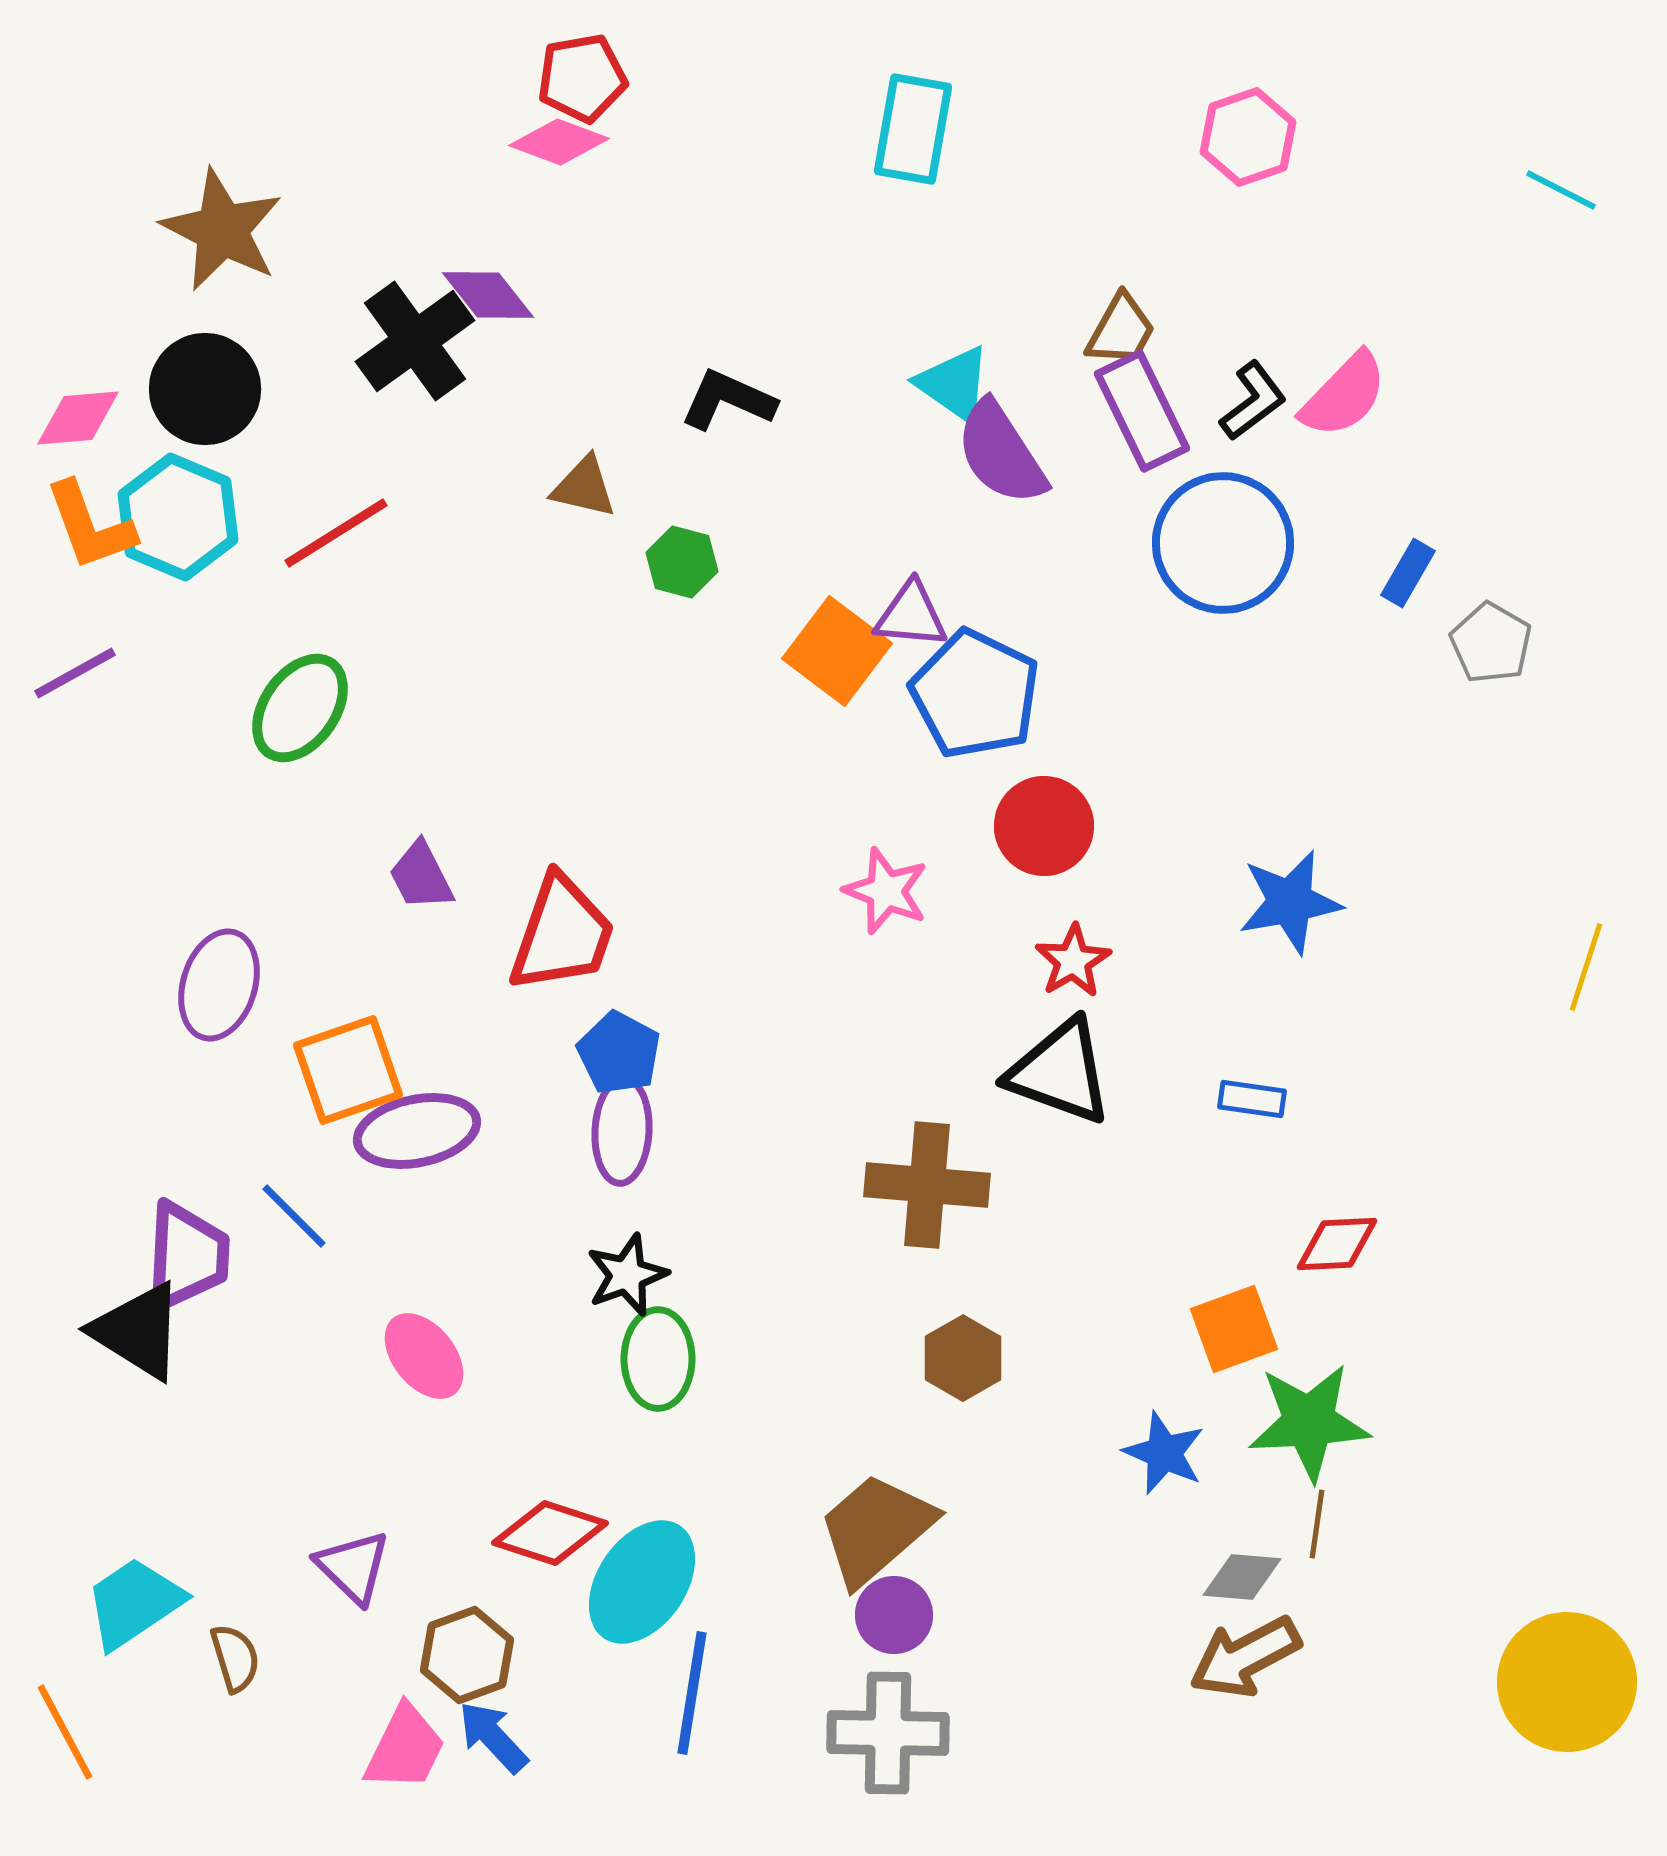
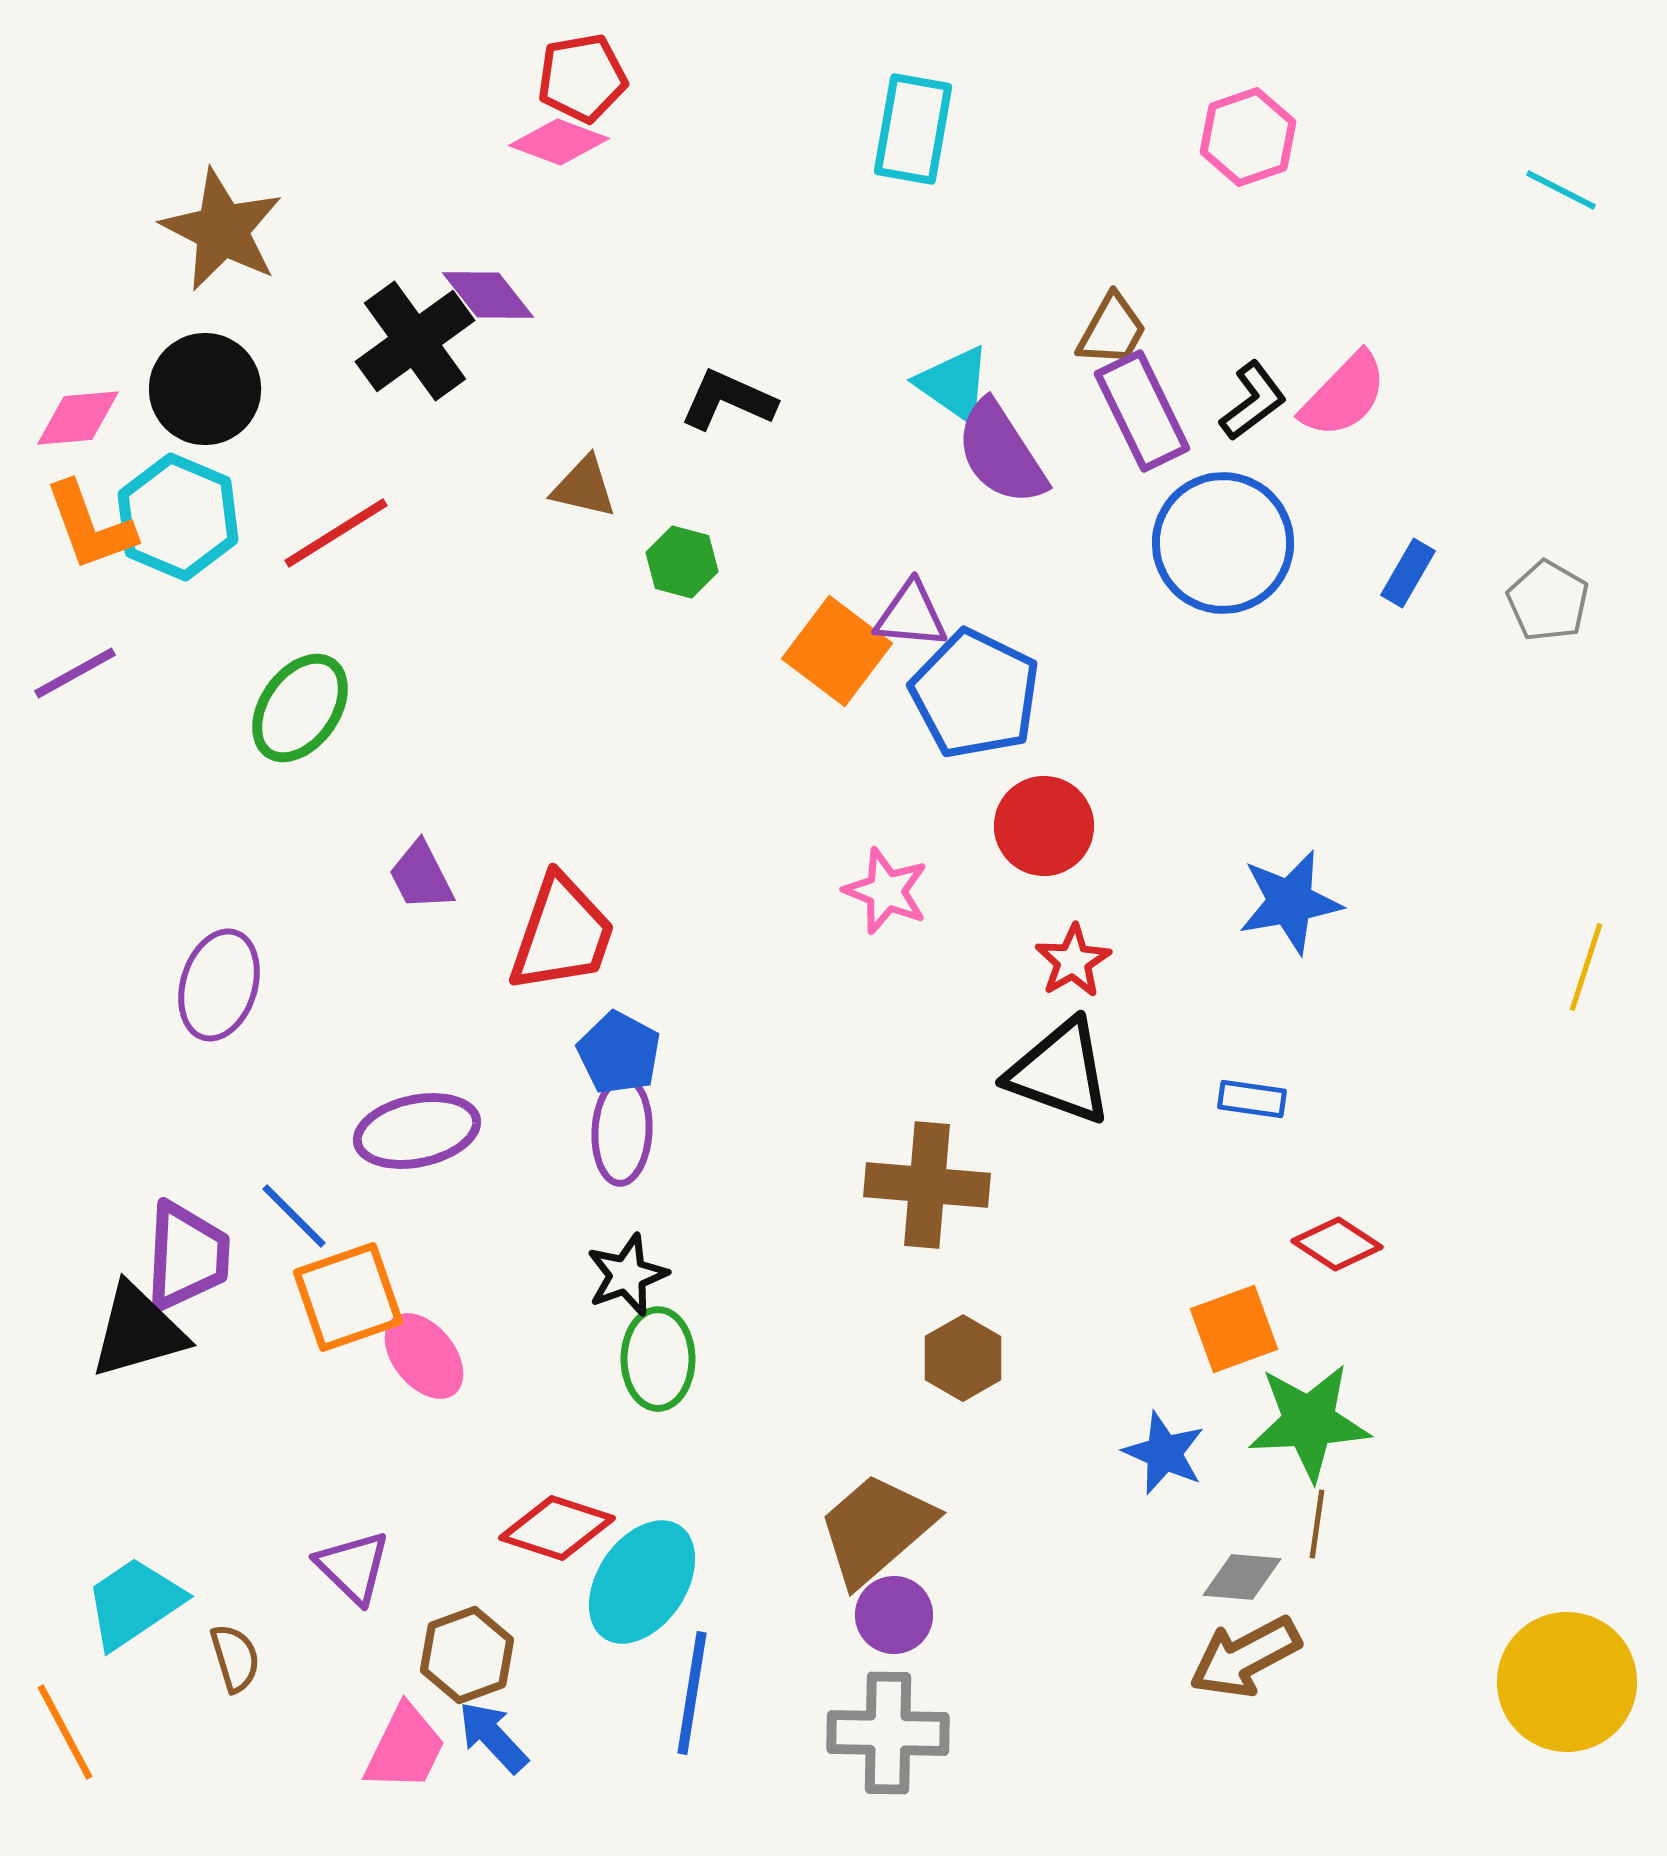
brown trapezoid at (1121, 330): moved 9 px left
gray pentagon at (1491, 643): moved 57 px right, 42 px up
orange square at (348, 1070): moved 227 px down
red diamond at (1337, 1244): rotated 36 degrees clockwise
black triangle at (138, 1331): rotated 48 degrees counterclockwise
red diamond at (550, 1533): moved 7 px right, 5 px up
